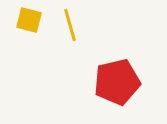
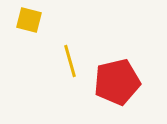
yellow line: moved 36 px down
